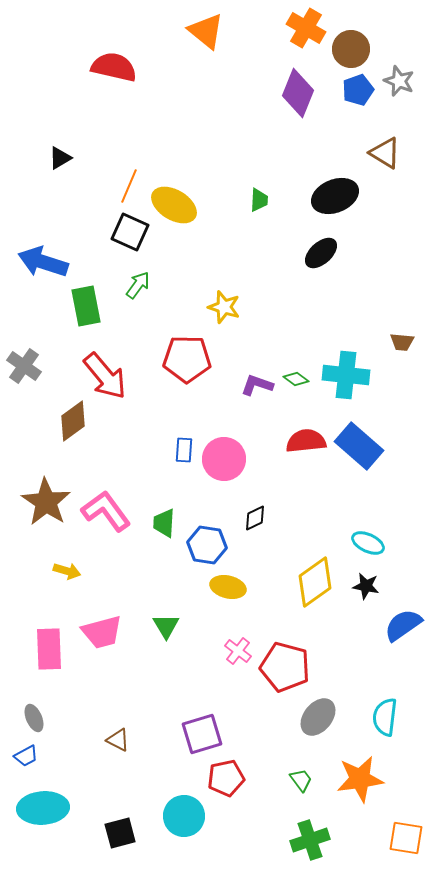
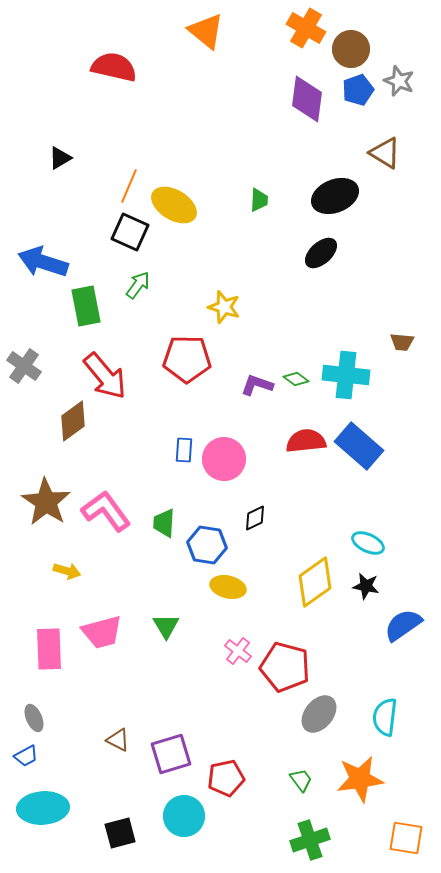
purple diamond at (298, 93): moved 9 px right, 6 px down; rotated 15 degrees counterclockwise
gray ellipse at (318, 717): moved 1 px right, 3 px up
purple square at (202, 734): moved 31 px left, 20 px down
